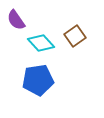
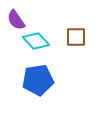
brown square: moved 1 px right, 1 px down; rotated 35 degrees clockwise
cyan diamond: moved 5 px left, 2 px up
